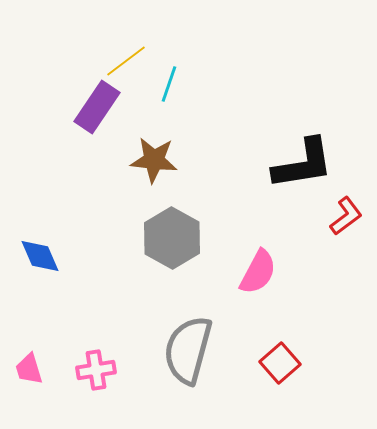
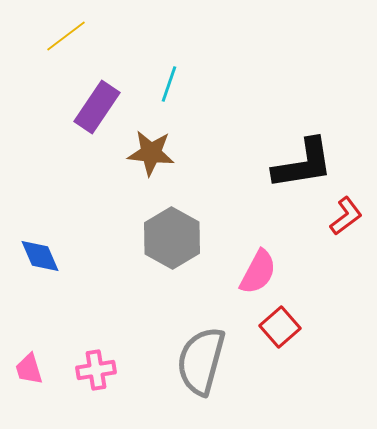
yellow line: moved 60 px left, 25 px up
brown star: moved 3 px left, 7 px up
gray semicircle: moved 13 px right, 11 px down
red square: moved 36 px up
